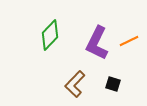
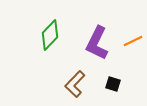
orange line: moved 4 px right
